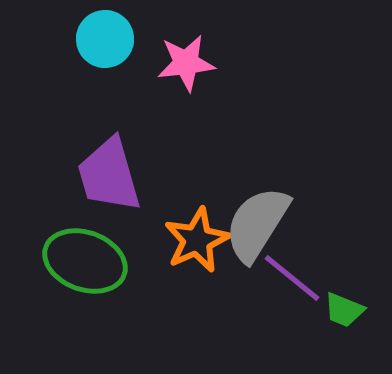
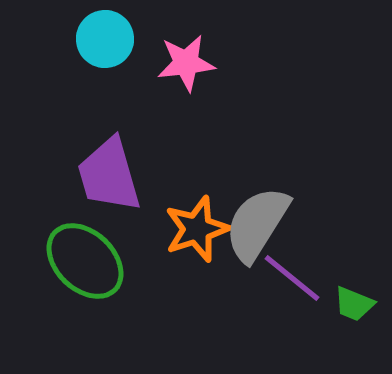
orange star: moved 11 px up; rotated 6 degrees clockwise
green ellipse: rotated 24 degrees clockwise
green trapezoid: moved 10 px right, 6 px up
